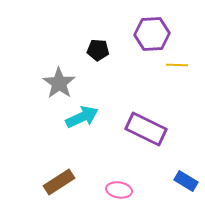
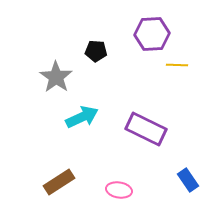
black pentagon: moved 2 px left, 1 px down
gray star: moved 3 px left, 6 px up
blue rectangle: moved 2 px right, 1 px up; rotated 25 degrees clockwise
